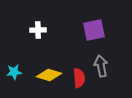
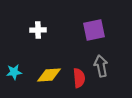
yellow diamond: rotated 20 degrees counterclockwise
